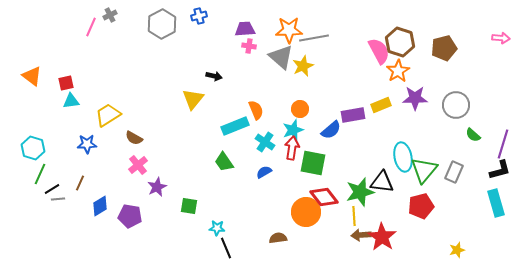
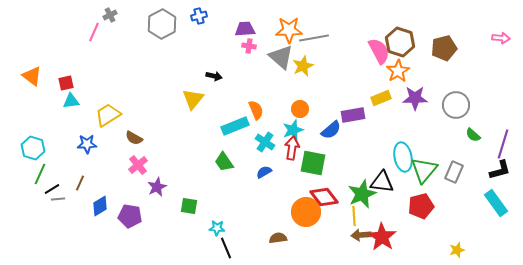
pink line at (91, 27): moved 3 px right, 5 px down
yellow rectangle at (381, 105): moved 7 px up
green star at (360, 192): moved 2 px right, 2 px down; rotated 8 degrees counterclockwise
cyan rectangle at (496, 203): rotated 20 degrees counterclockwise
